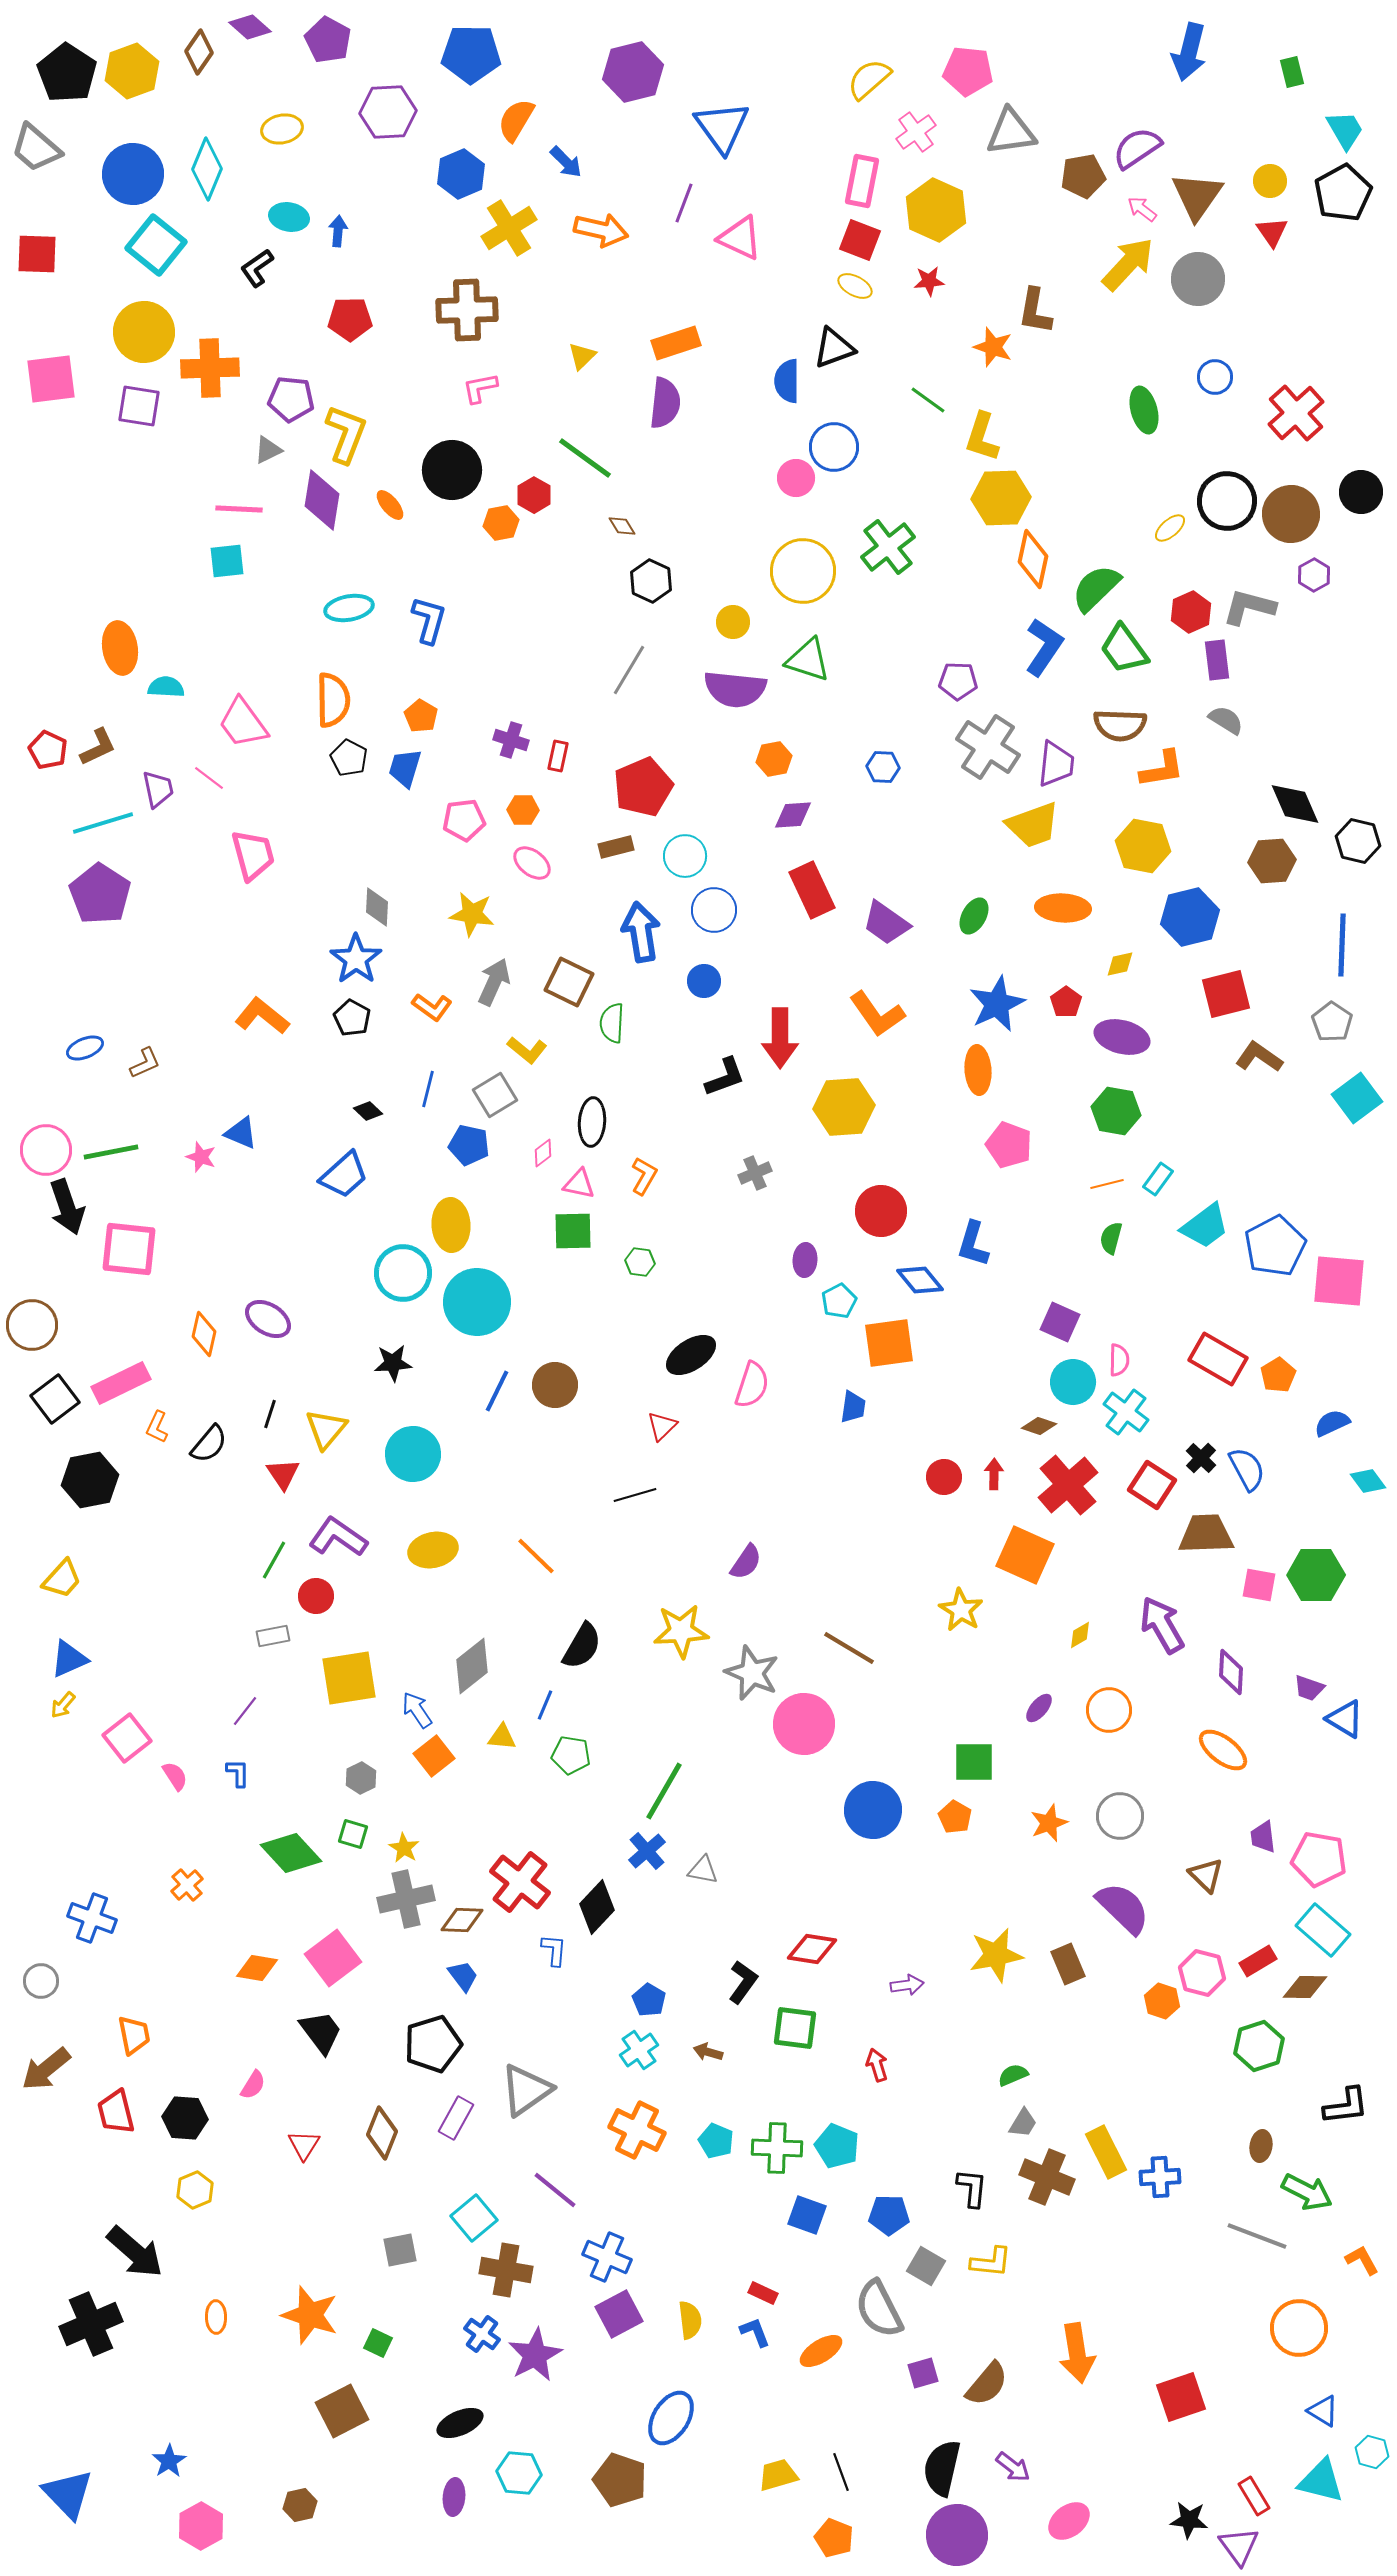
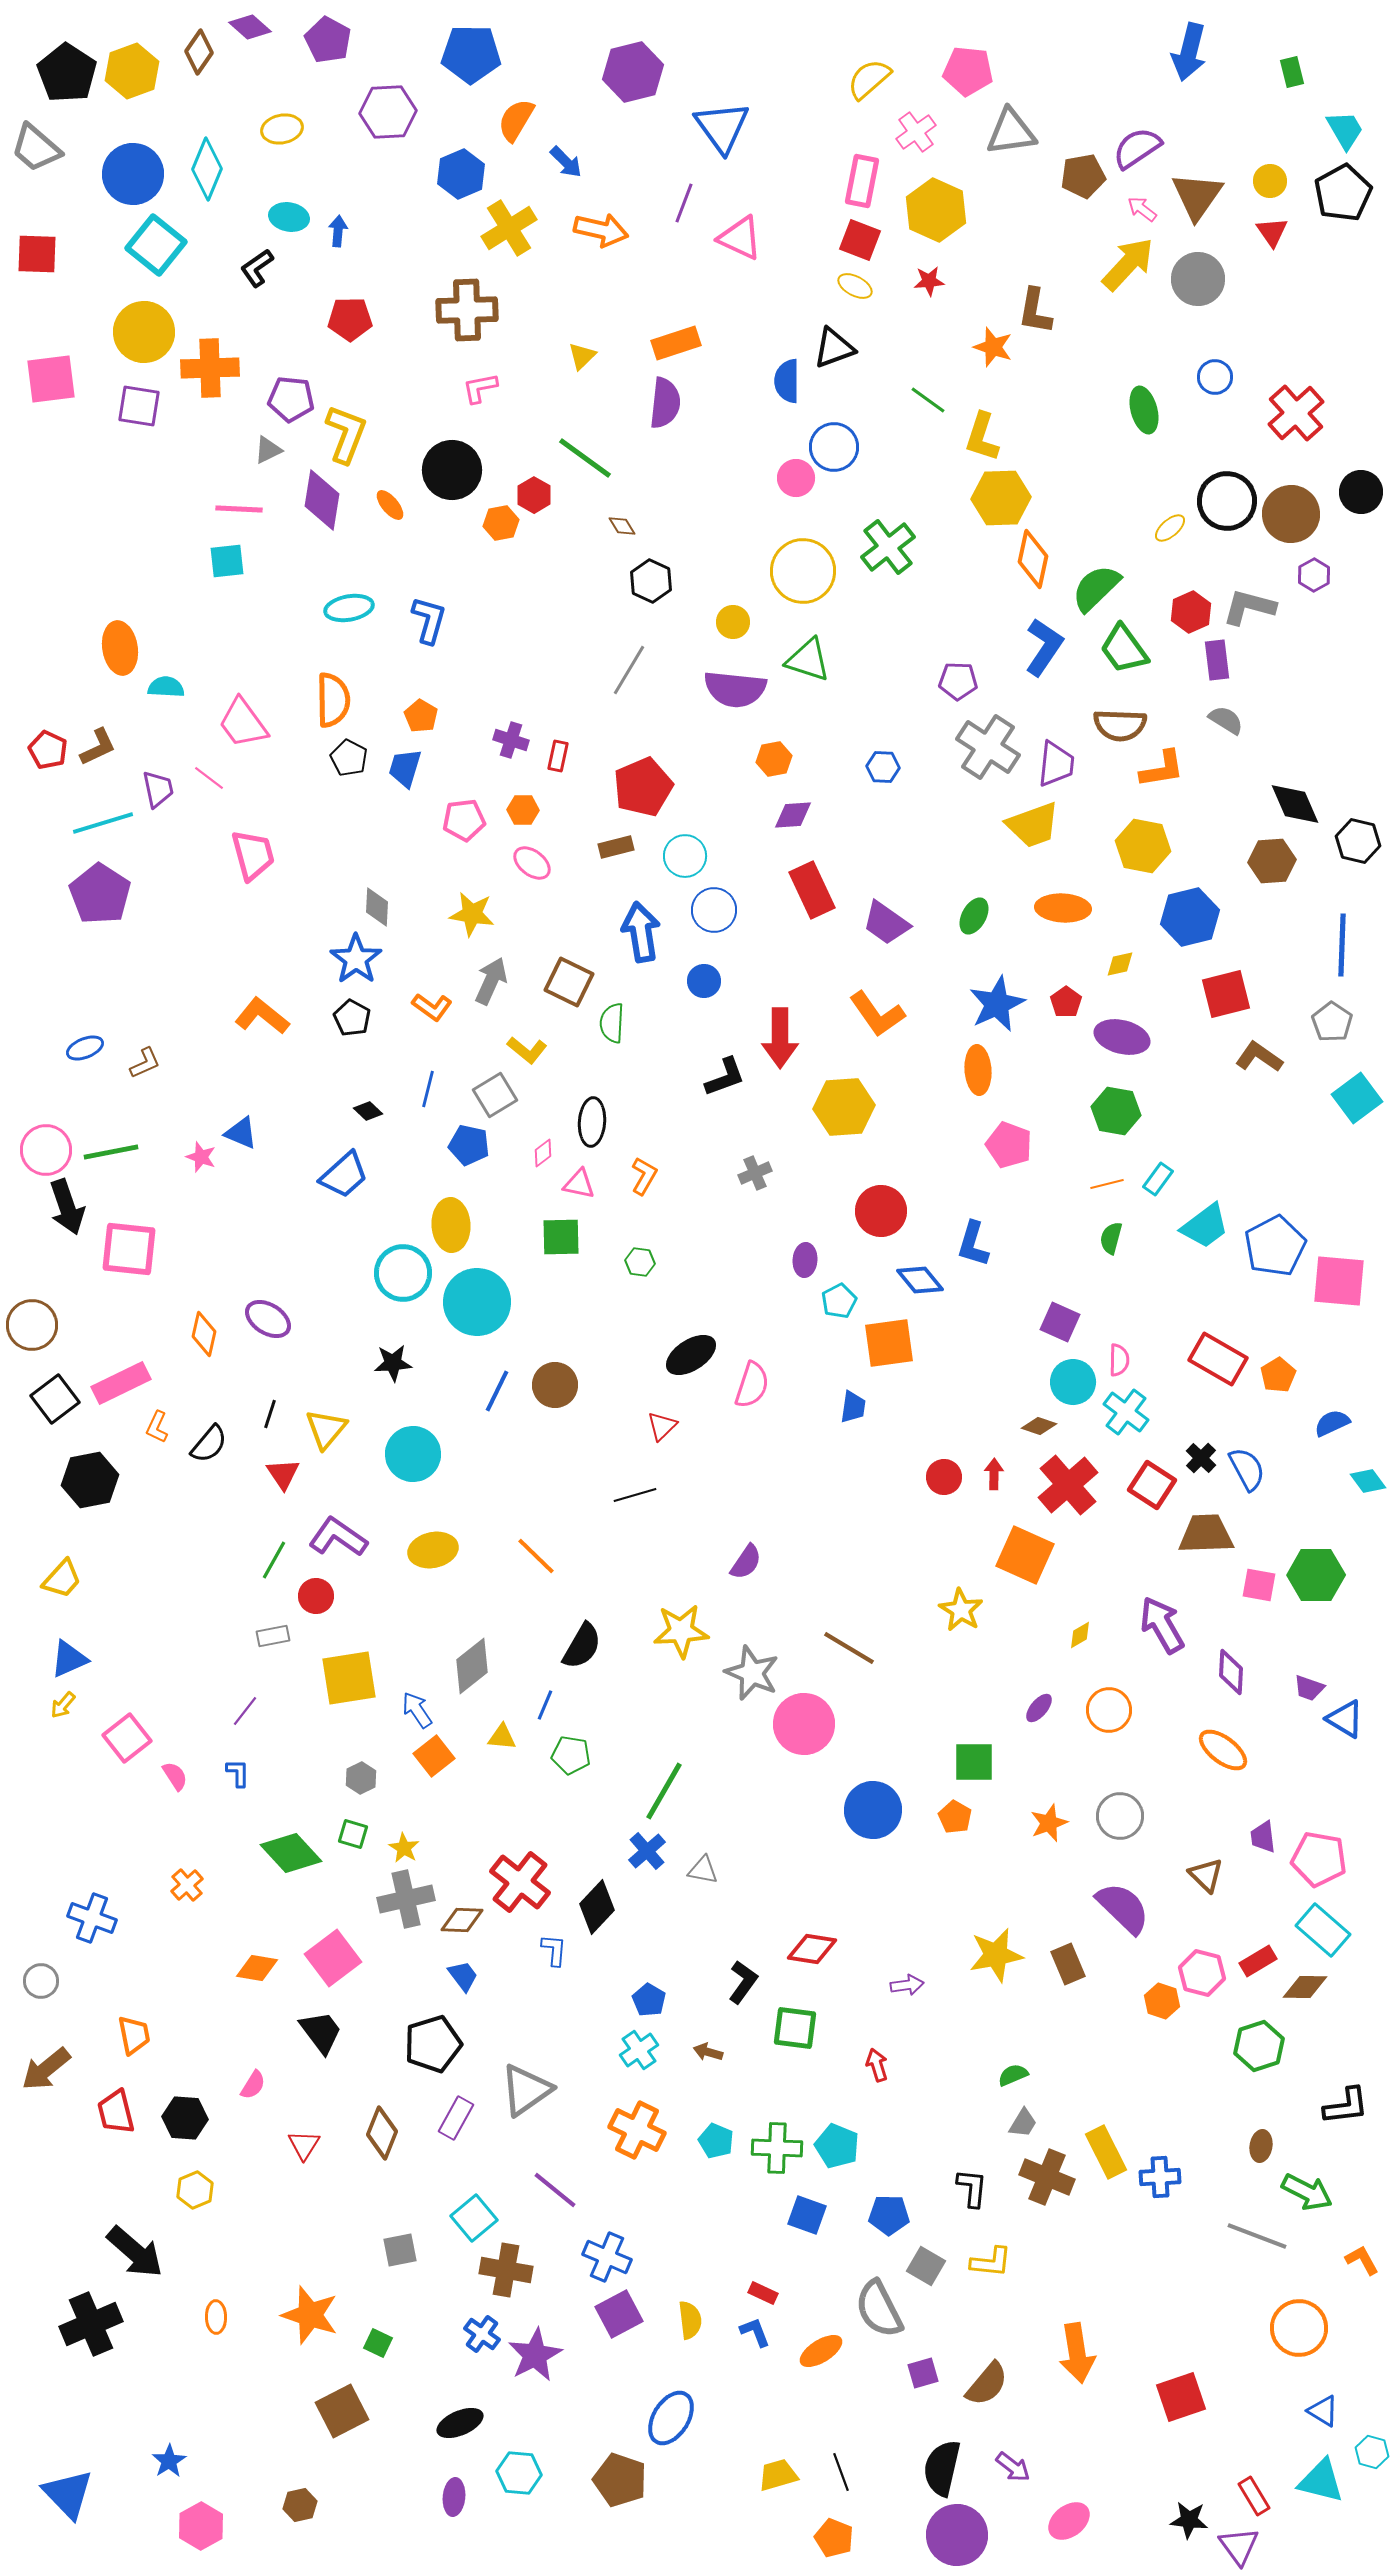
gray arrow at (494, 982): moved 3 px left, 1 px up
green square at (573, 1231): moved 12 px left, 6 px down
